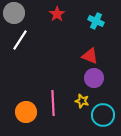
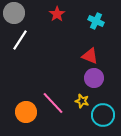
pink line: rotated 40 degrees counterclockwise
